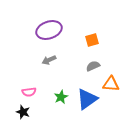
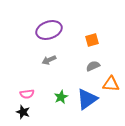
pink semicircle: moved 2 px left, 2 px down
